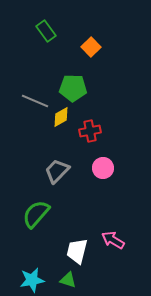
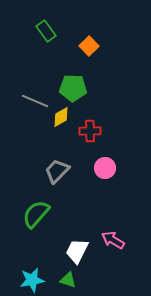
orange square: moved 2 px left, 1 px up
red cross: rotated 10 degrees clockwise
pink circle: moved 2 px right
white trapezoid: rotated 12 degrees clockwise
